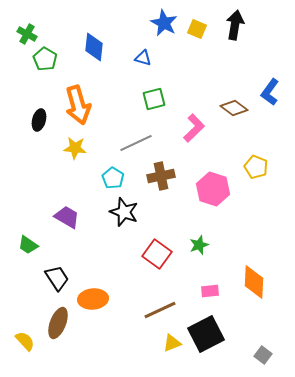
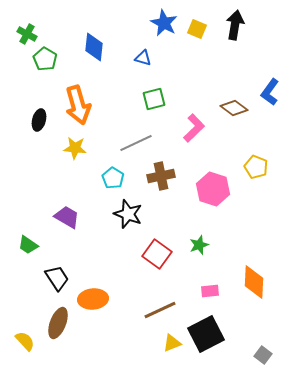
black star: moved 4 px right, 2 px down
